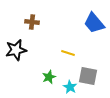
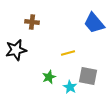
yellow line: rotated 32 degrees counterclockwise
